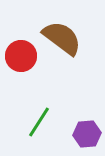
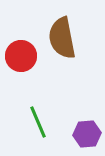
brown semicircle: rotated 138 degrees counterclockwise
green line: moved 1 px left; rotated 56 degrees counterclockwise
